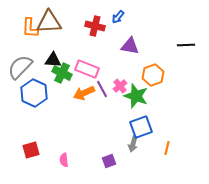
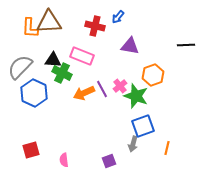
pink rectangle: moved 5 px left, 13 px up
blue square: moved 2 px right, 1 px up
